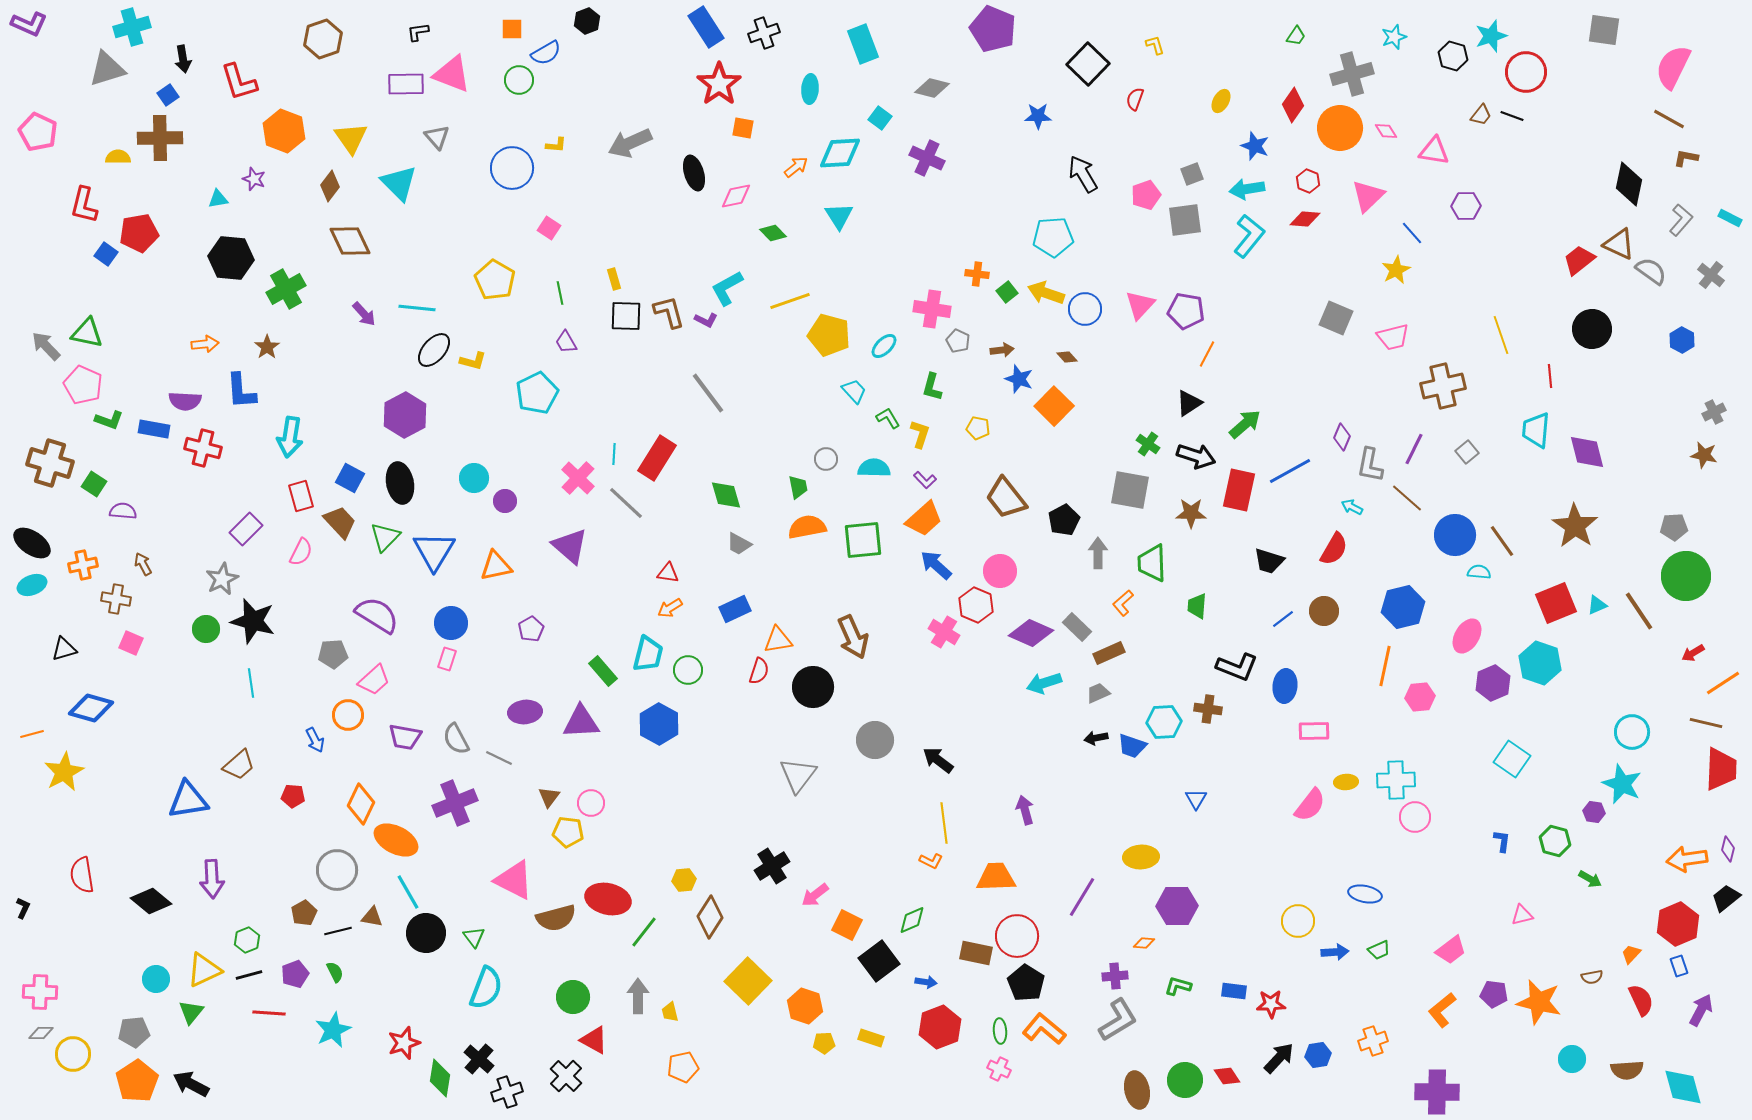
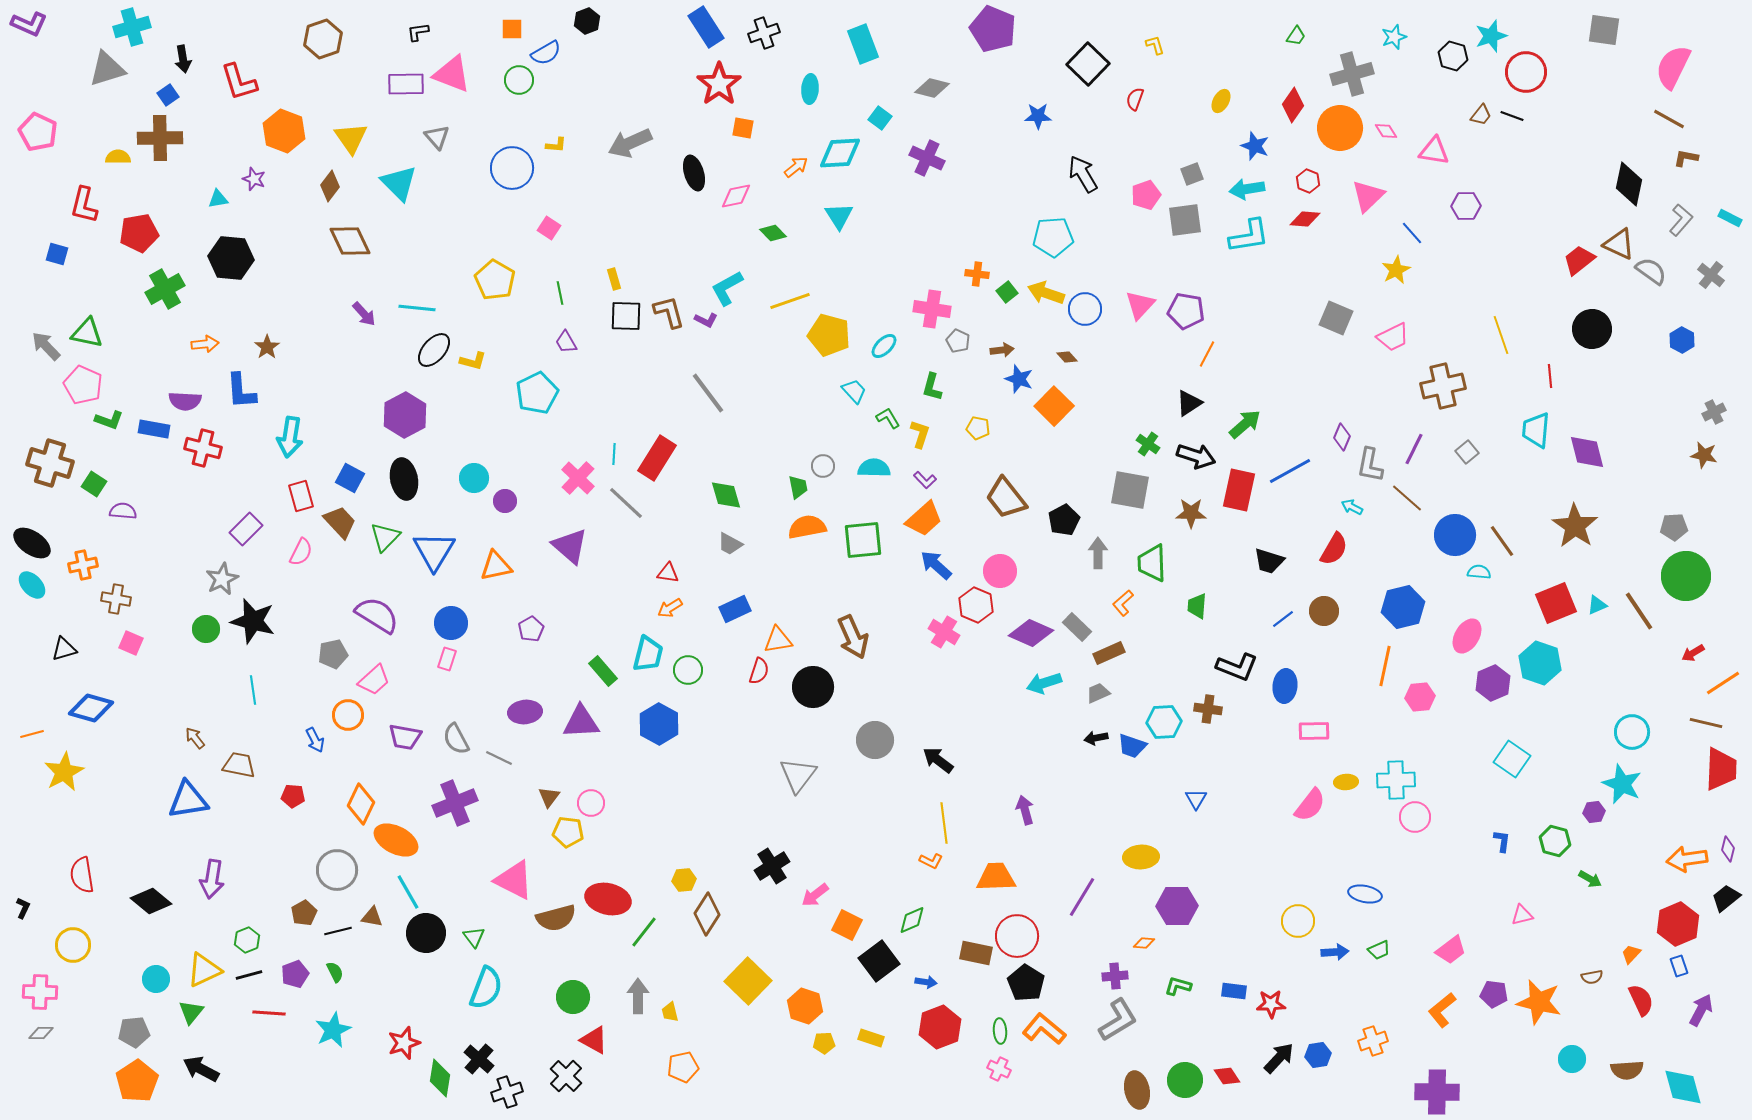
cyan L-shape at (1249, 236): rotated 42 degrees clockwise
blue square at (106, 254): moved 49 px left; rotated 20 degrees counterclockwise
green cross at (286, 289): moved 121 px left
pink trapezoid at (1393, 337): rotated 12 degrees counterclockwise
gray circle at (826, 459): moved 3 px left, 7 px down
black ellipse at (400, 483): moved 4 px right, 4 px up
gray trapezoid at (739, 544): moved 9 px left
brown arrow at (143, 564): moved 52 px right, 174 px down; rotated 10 degrees counterclockwise
cyan ellipse at (32, 585): rotated 68 degrees clockwise
gray pentagon at (333, 654): rotated 8 degrees counterclockwise
cyan line at (251, 683): moved 2 px right, 7 px down
brown trapezoid at (239, 765): rotated 128 degrees counterclockwise
purple hexagon at (1594, 812): rotated 15 degrees counterclockwise
purple arrow at (212, 879): rotated 12 degrees clockwise
brown diamond at (710, 917): moved 3 px left, 3 px up
yellow circle at (73, 1054): moved 109 px up
black arrow at (191, 1084): moved 10 px right, 15 px up
